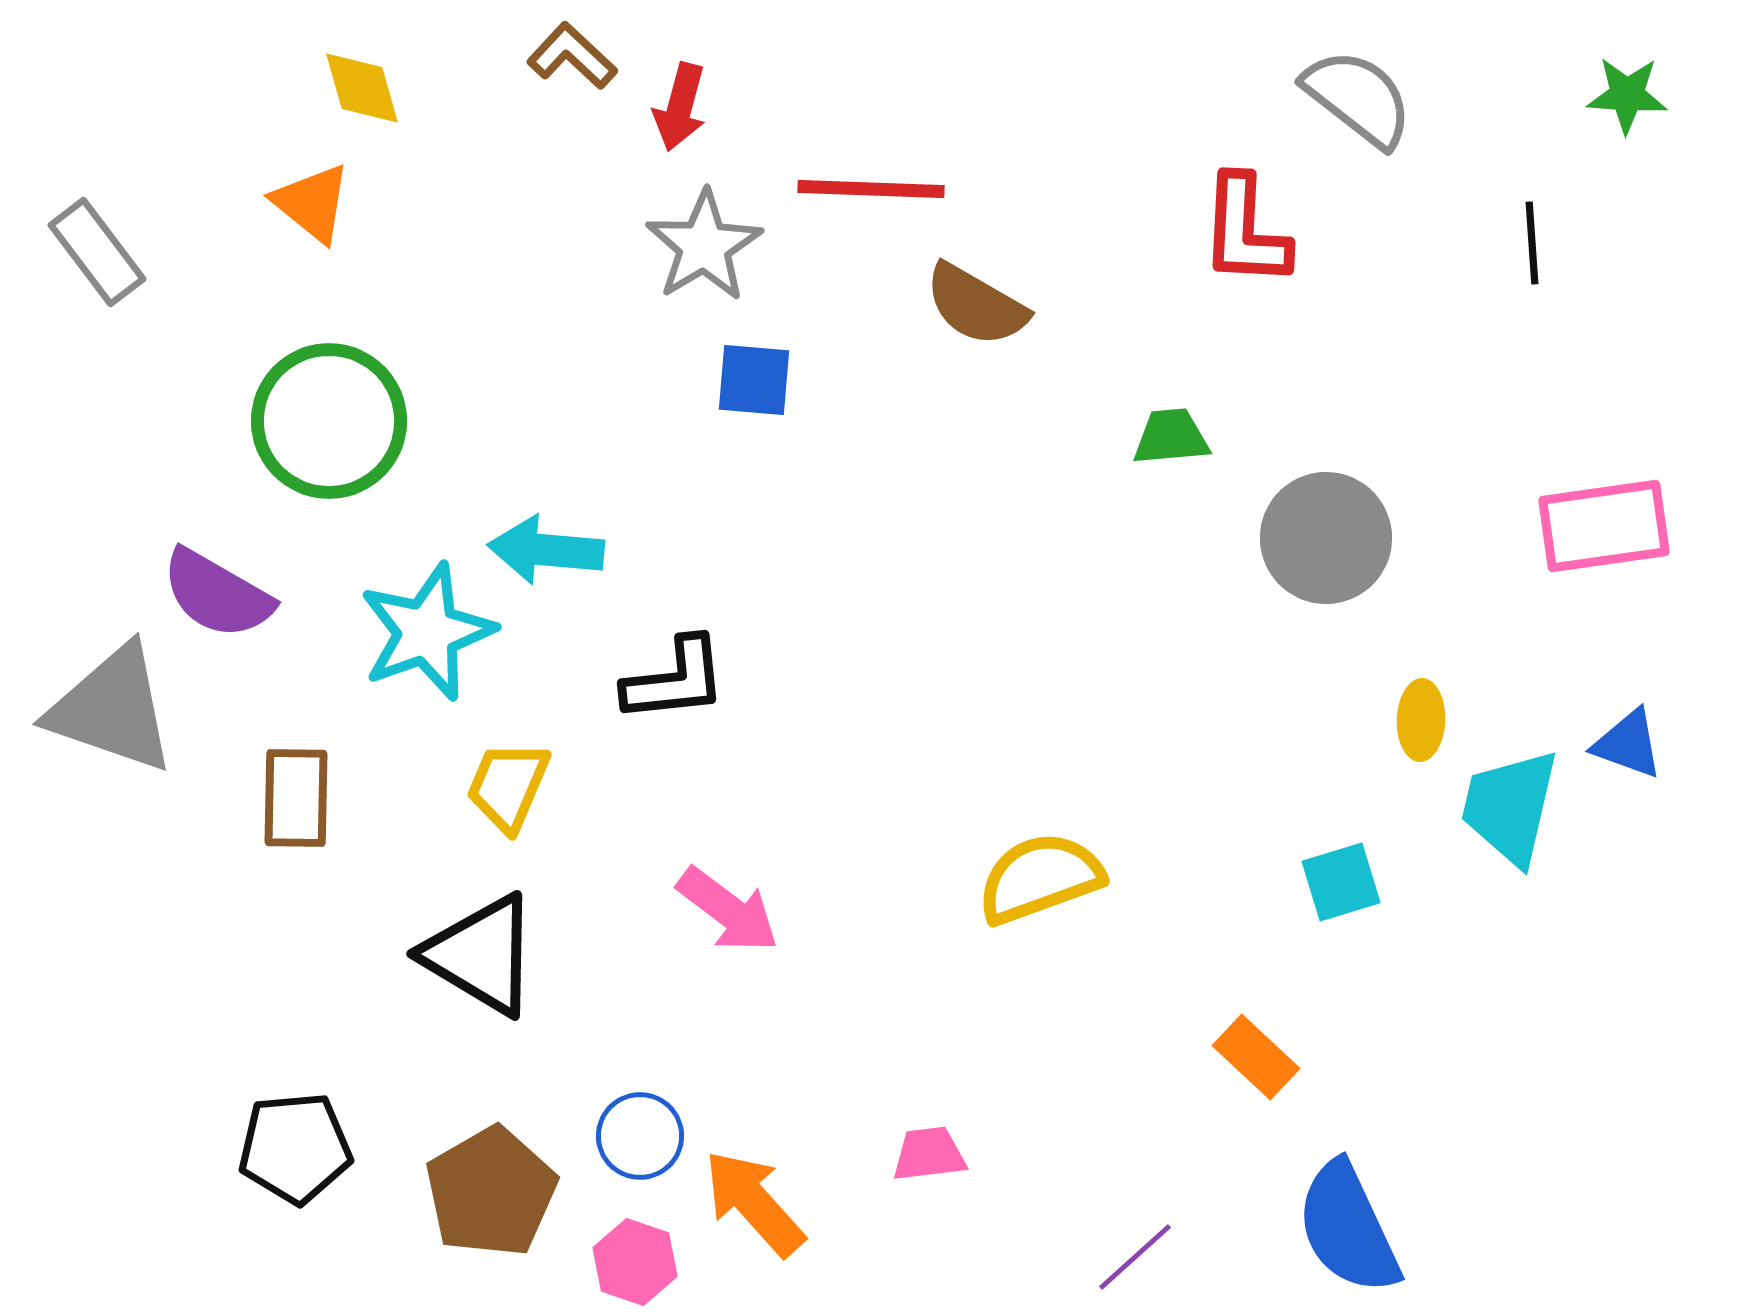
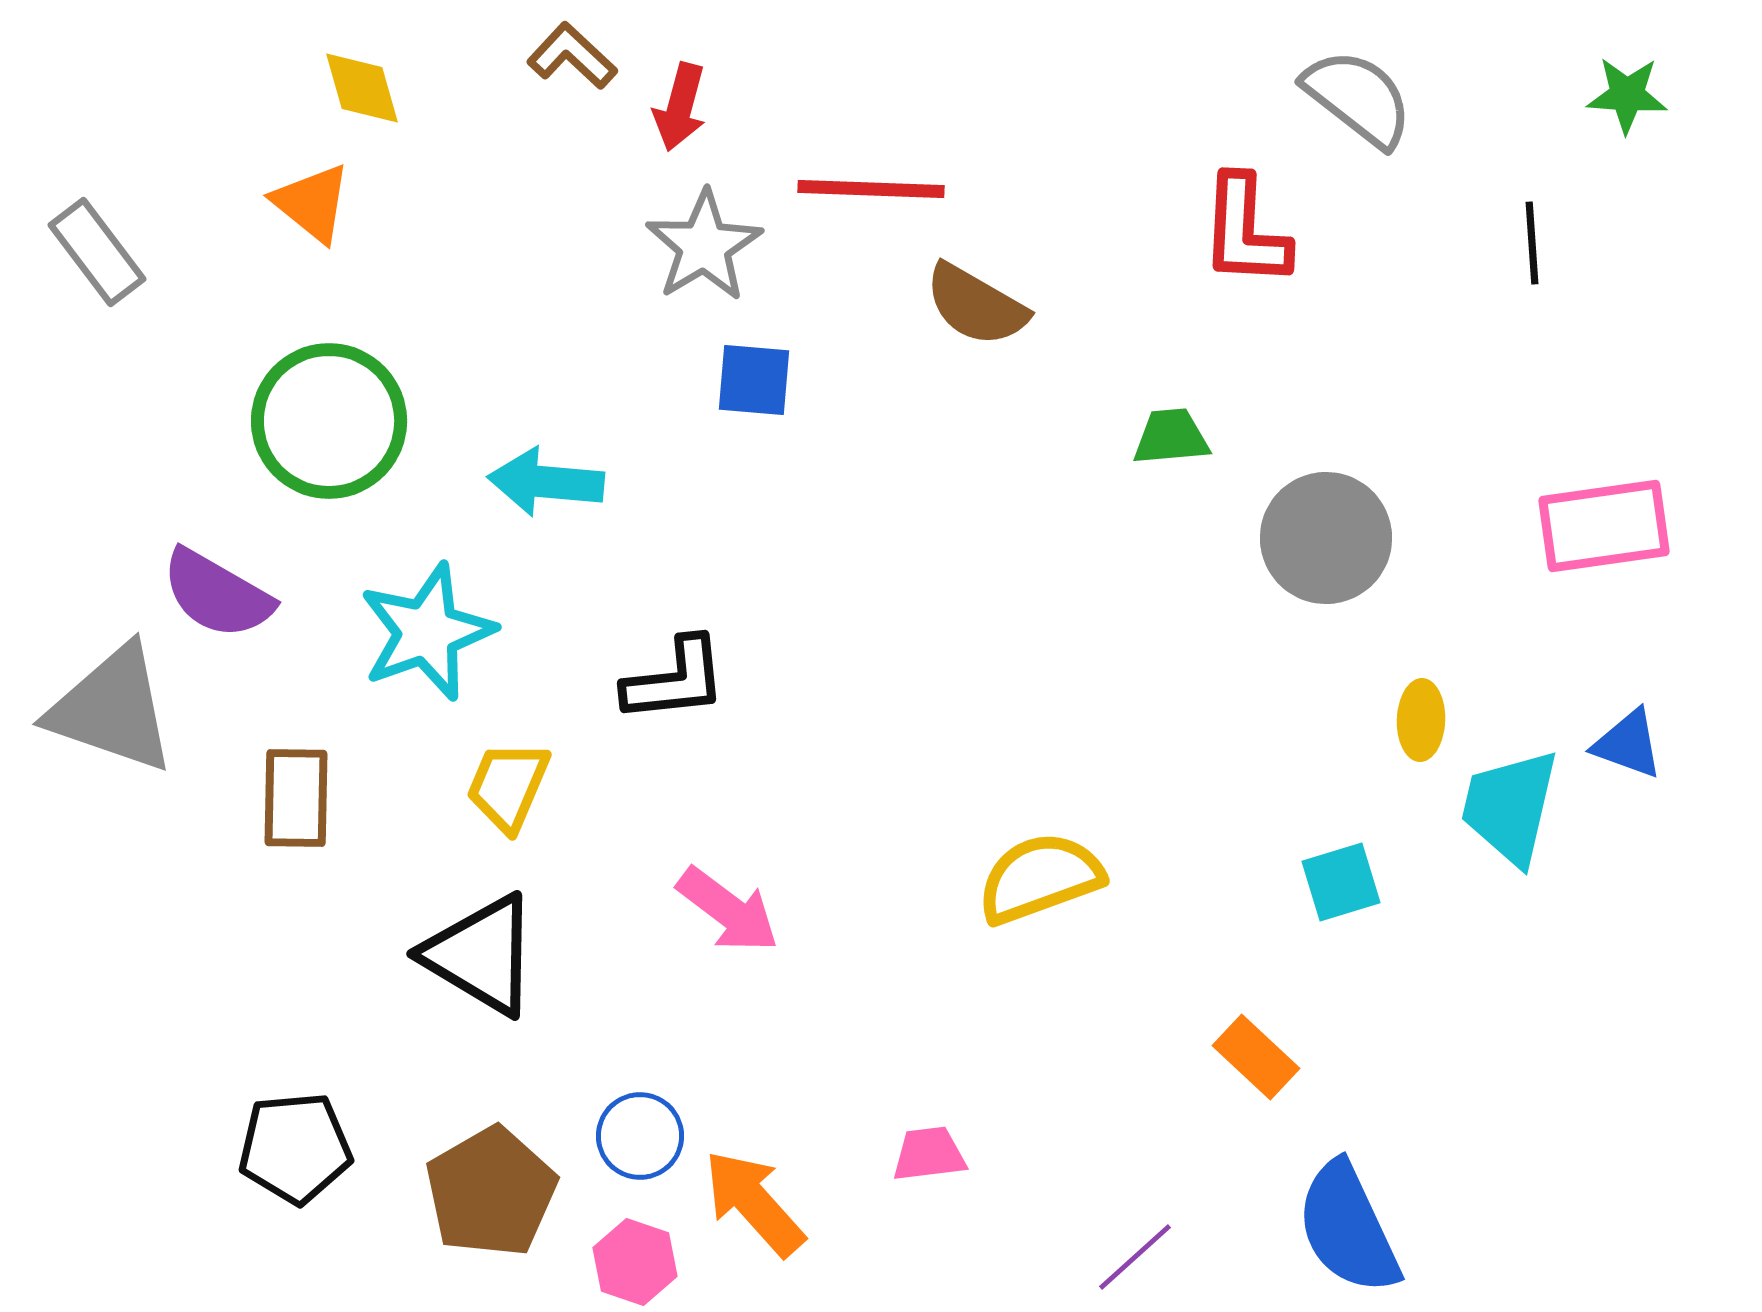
cyan arrow: moved 68 px up
